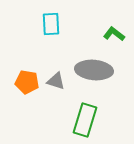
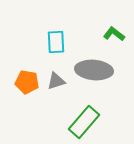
cyan rectangle: moved 5 px right, 18 px down
gray triangle: rotated 36 degrees counterclockwise
green rectangle: moved 1 px left, 2 px down; rotated 24 degrees clockwise
